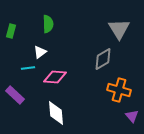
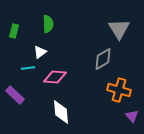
green rectangle: moved 3 px right
white diamond: moved 5 px right, 1 px up
